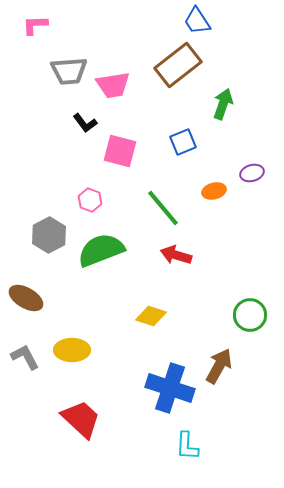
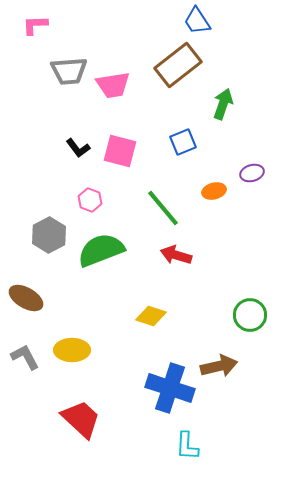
black L-shape: moved 7 px left, 25 px down
brown arrow: rotated 48 degrees clockwise
